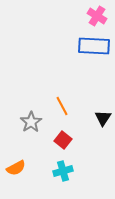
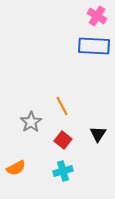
black triangle: moved 5 px left, 16 px down
